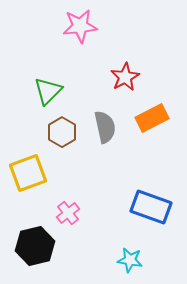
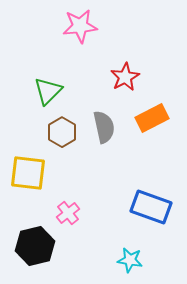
gray semicircle: moved 1 px left
yellow square: rotated 27 degrees clockwise
